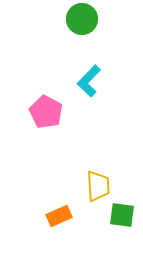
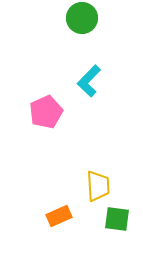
green circle: moved 1 px up
pink pentagon: rotated 20 degrees clockwise
green square: moved 5 px left, 4 px down
